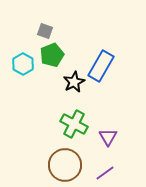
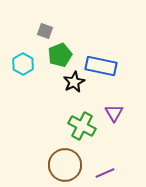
green pentagon: moved 8 px right
blue rectangle: rotated 72 degrees clockwise
green cross: moved 8 px right, 2 px down
purple triangle: moved 6 px right, 24 px up
purple line: rotated 12 degrees clockwise
